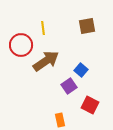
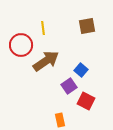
red square: moved 4 px left, 4 px up
